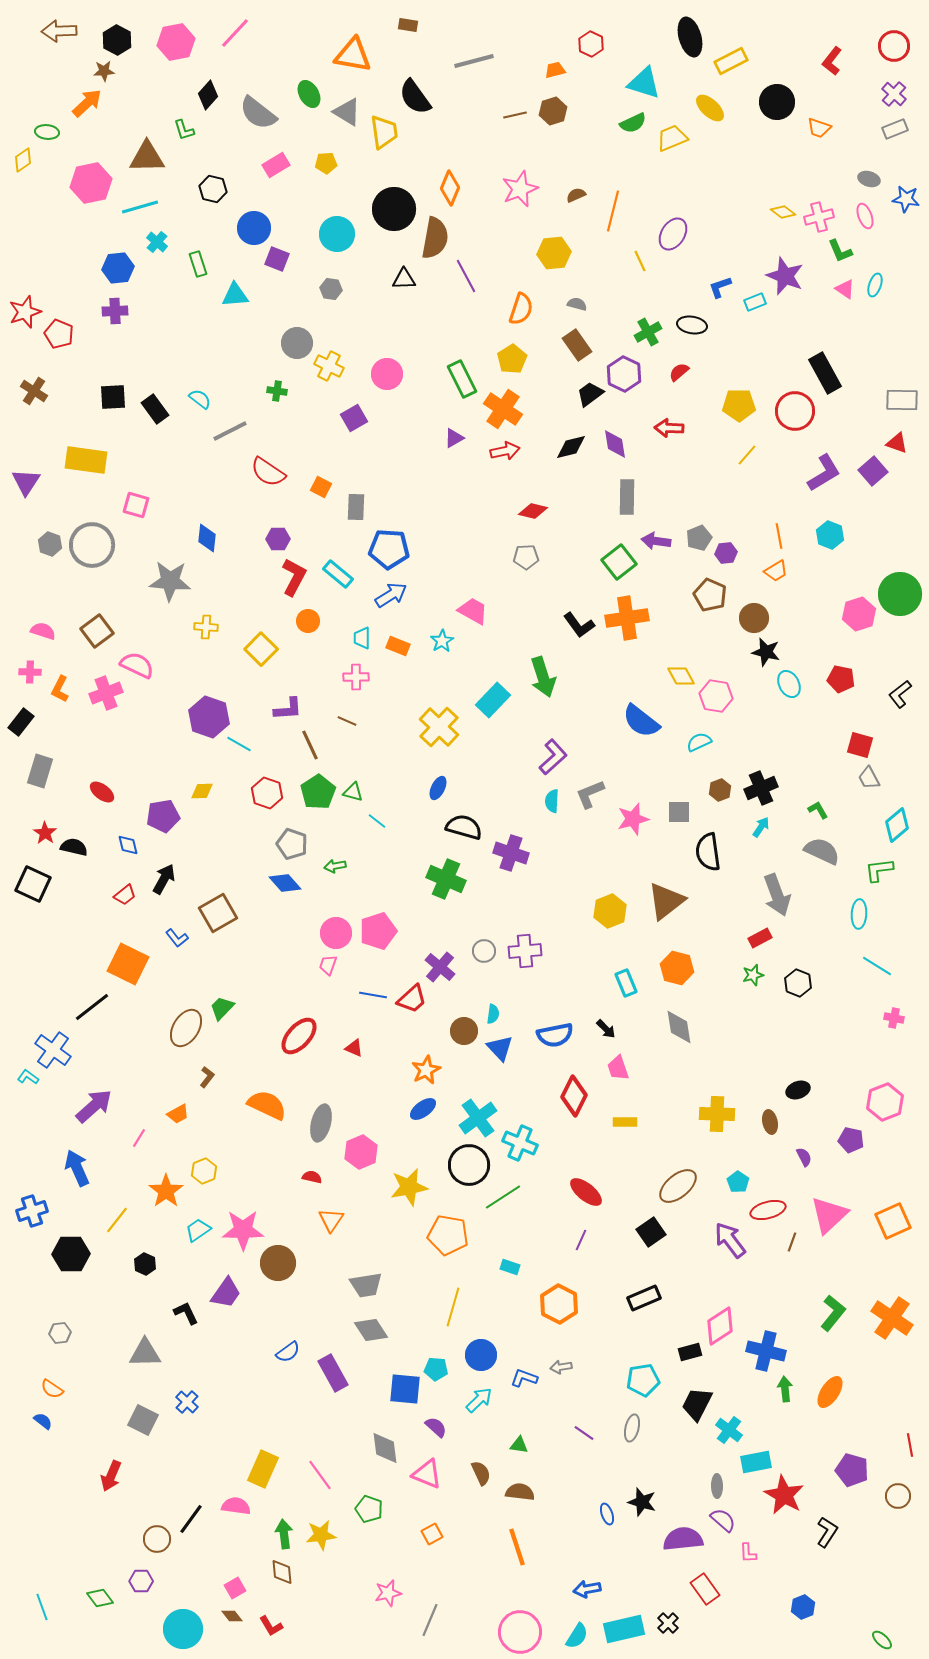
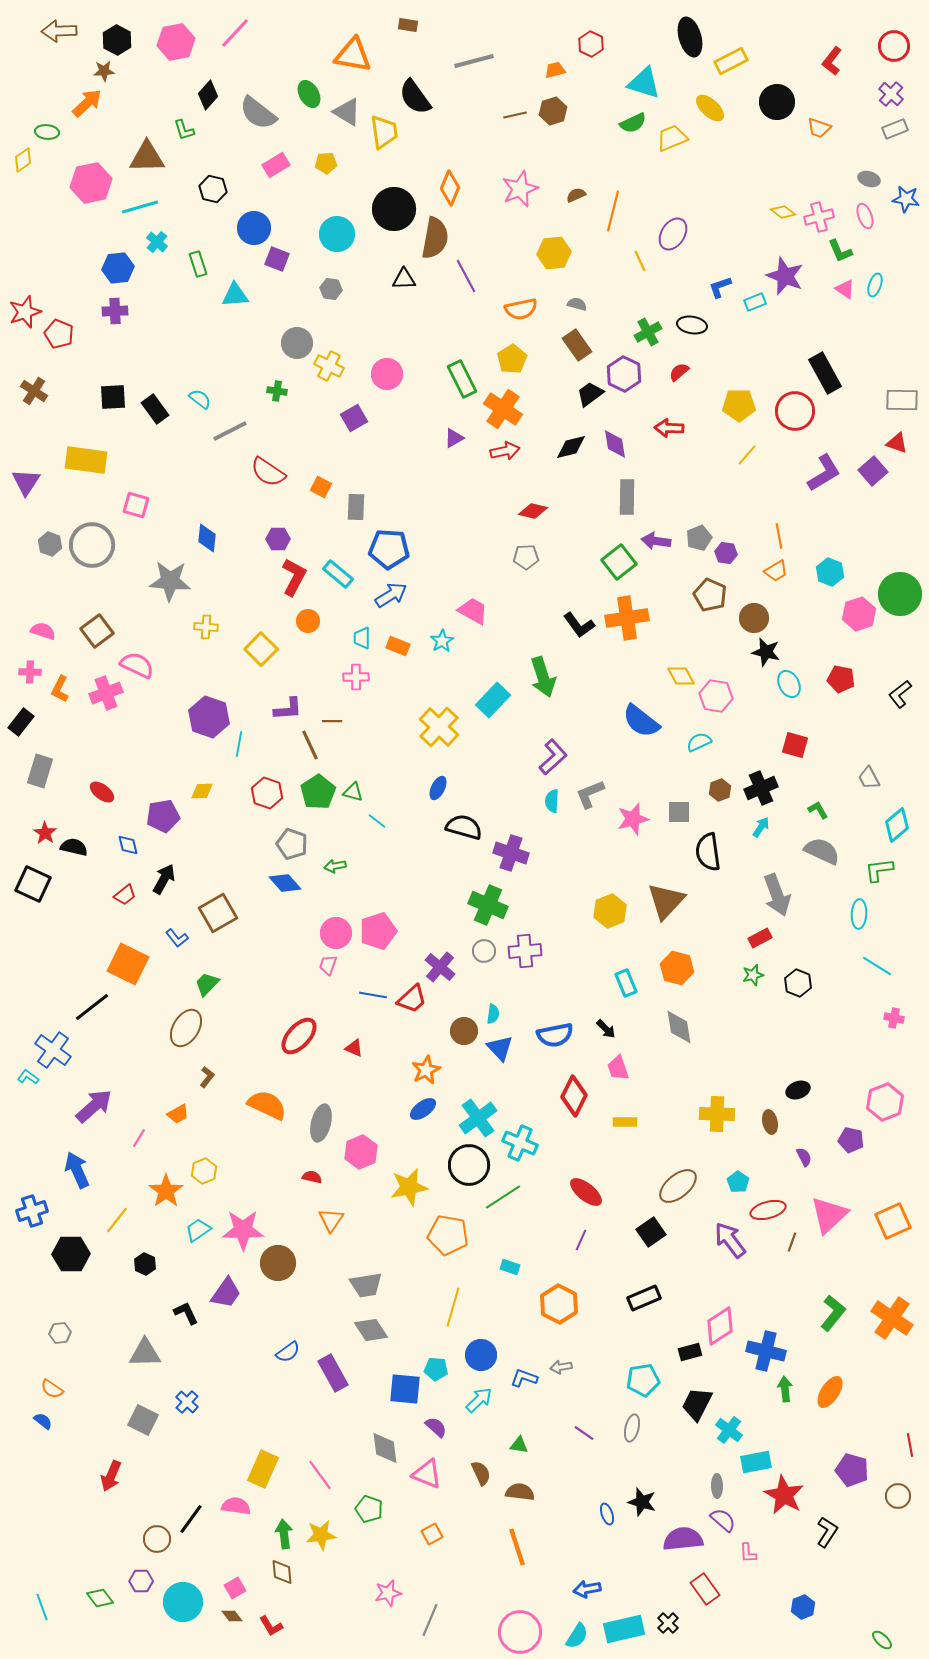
purple cross at (894, 94): moved 3 px left
orange semicircle at (521, 309): rotated 60 degrees clockwise
cyan hexagon at (830, 535): moved 37 px down
purple hexagon at (726, 553): rotated 15 degrees clockwise
brown line at (347, 721): moved 15 px left; rotated 24 degrees counterclockwise
cyan line at (239, 744): rotated 70 degrees clockwise
red square at (860, 745): moved 65 px left
green cross at (446, 879): moved 42 px right, 26 px down
brown triangle at (666, 901): rotated 9 degrees counterclockwise
green trapezoid at (222, 1008): moved 15 px left, 24 px up
blue arrow at (77, 1168): moved 2 px down
cyan circle at (183, 1629): moved 27 px up
